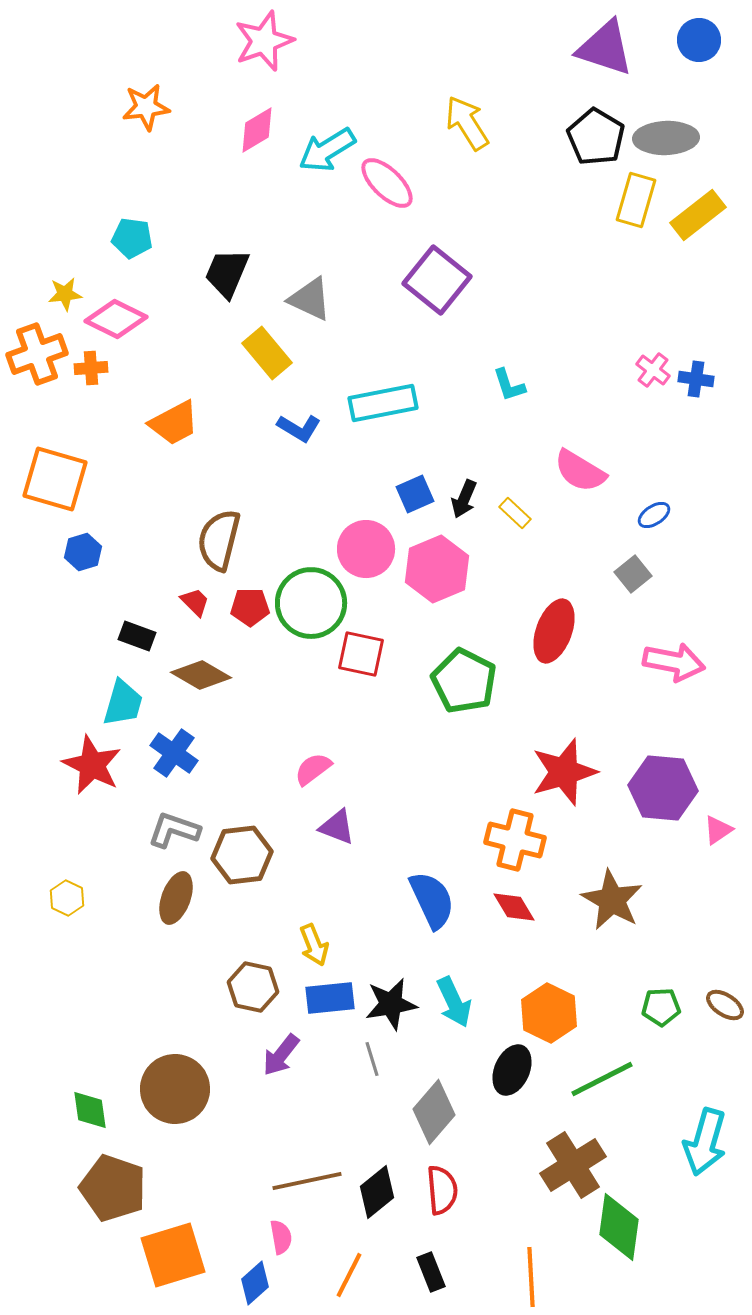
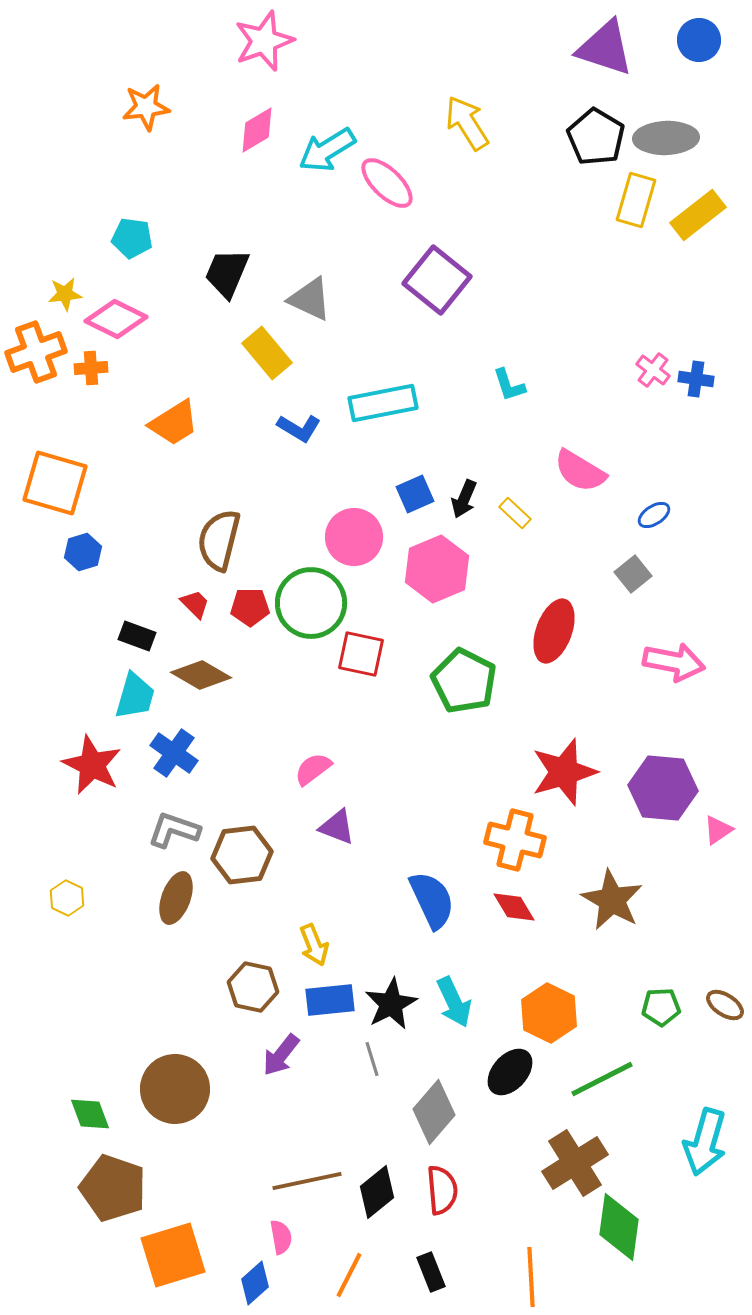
orange cross at (37, 354): moved 1 px left, 2 px up
orange trapezoid at (174, 423): rotated 4 degrees counterclockwise
orange square at (55, 479): moved 4 px down
pink circle at (366, 549): moved 12 px left, 12 px up
red trapezoid at (195, 602): moved 2 px down
cyan trapezoid at (123, 703): moved 12 px right, 7 px up
blue rectangle at (330, 998): moved 2 px down
black star at (391, 1004): rotated 18 degrees counterclockwise
black ellipse at (512, 1070): moved 2 px left, 2 px down; rotated 18 degrees clockwise
green diamond at (90, 1110): moved 4 px down; rotated 12 degrees counterclockwise
brown cross at (573, 1165): moved 2 px right, 2 px up
